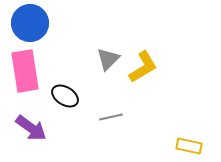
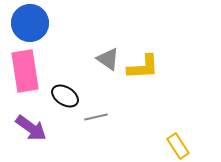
gray triangle: rotated 40 degrees counterclockwise
yellow L-shape: rotated 28 degrees clockwise
gray line: moved 15 px left
yellow rectangle: moved 11 px left; rotated 45 degrees clockwise
